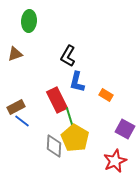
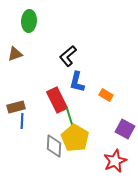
black L-shape: rotated 20 degrees clockwise
brown rectangle: rotated 12 degrees clockwise
blue line: rotated 56 degrees clockwise
